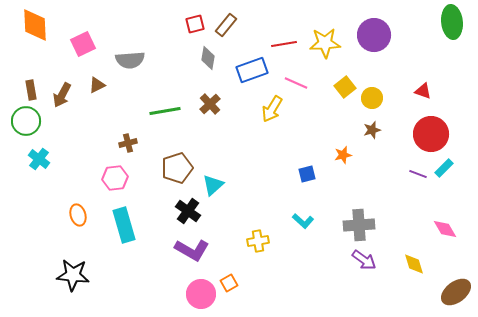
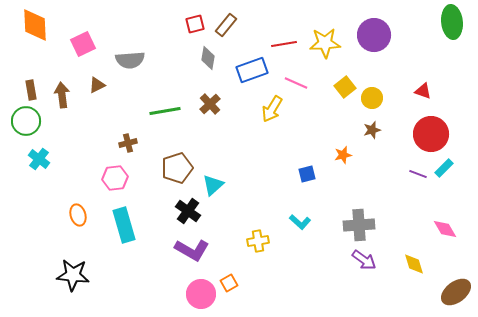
brown arrow at (62, 95): rotated 145 degrees clockwise
cyan L-shape at (303, 221): moved 3 px left, 1 px down
